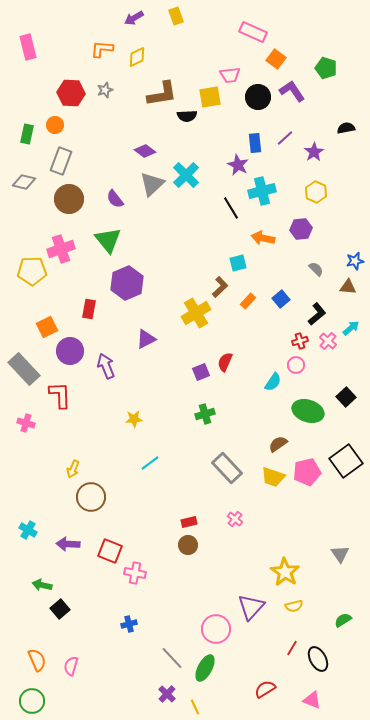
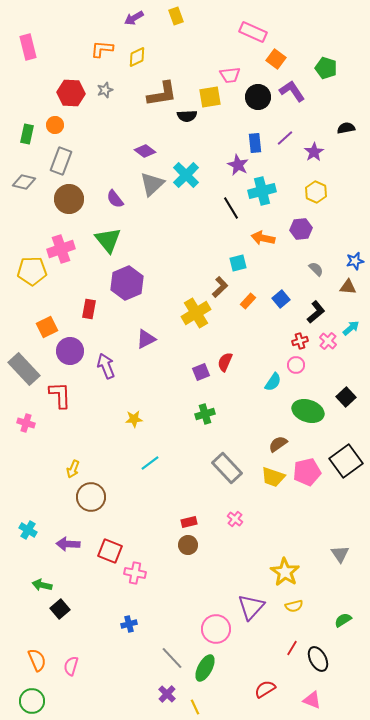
black L-shape at (317, 314): moved 1 px left, 2 px up
